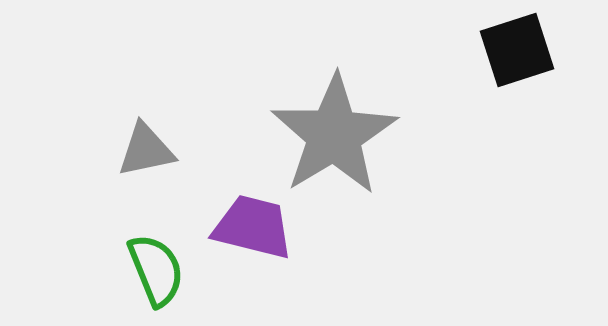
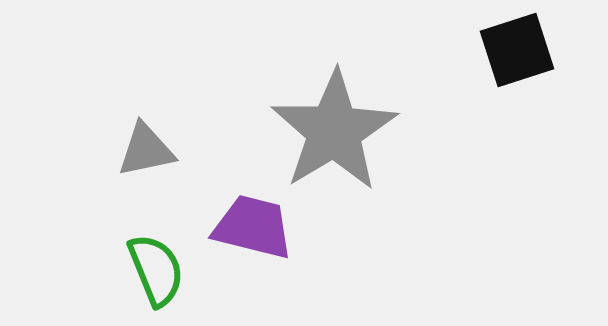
gray star: moved 4 px up
